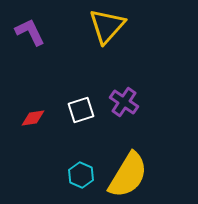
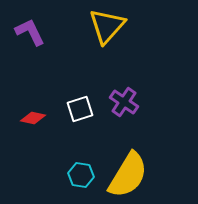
white square: moved 1 px left, 1 px up
red diamond: rotated 20 degrees clockwise
cyan hexagon: rotated 15 degrees counterclockwise
